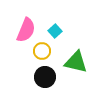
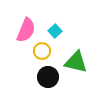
black circle: moved 3 px right
